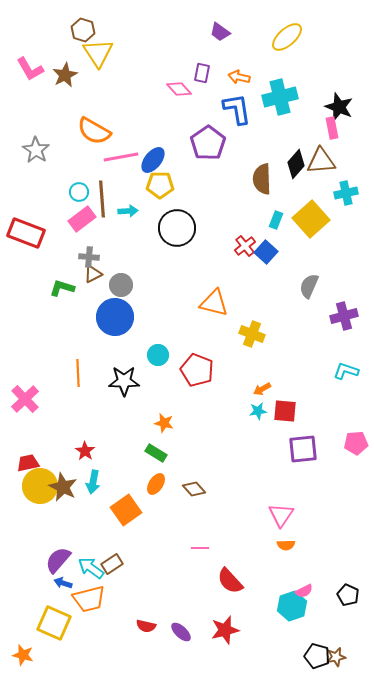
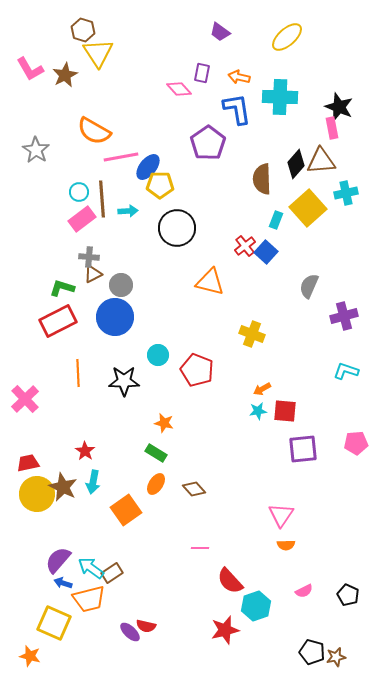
cyan cross at (280, 97): rotated 16 degrees clockwise
blue ellipse at (153, 160): moved 5 px left, 7 px down
yellow square at (311, 219): moved 3 px left, 11 px up
red rectangle at (26, 233): moved 32 px right, 88 px down; rotated 48 degrees counterclockwise
orange triangle at (214, 303): moved 4 px left, 21 px up
yellow circle at (40, 486): moved 3 px left, 8 px down
brown rectangle at (112, 564): moved 9 px down
cyan hexagon at (292, 606): moved 36 px left
purple ellipse at (181, 632): moved 51 px left
orange star at (23, 655): moved 7 px right, 1 px down
black pentagon at (317, 656): moved 5 px left, 4 px up
